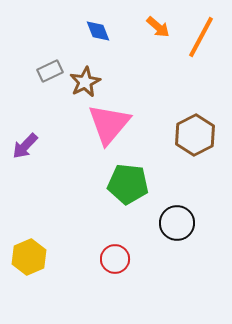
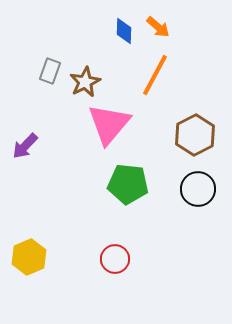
blue diamond: moved 26 px right; rotated 24 degrees clockwise
orange line: moved 46 px left, 38 px down
gray rectangle: rotated 45 degrees counterclockwise
black circle: moved 21 px right, 34 px up
